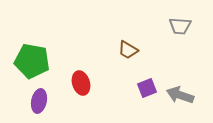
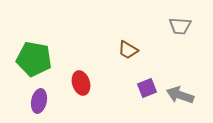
green pentagon: moved 2 px right, 2 px up
